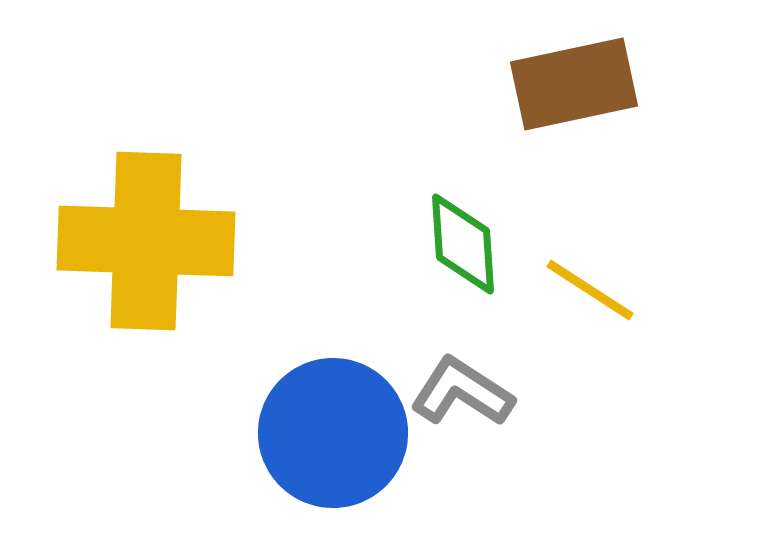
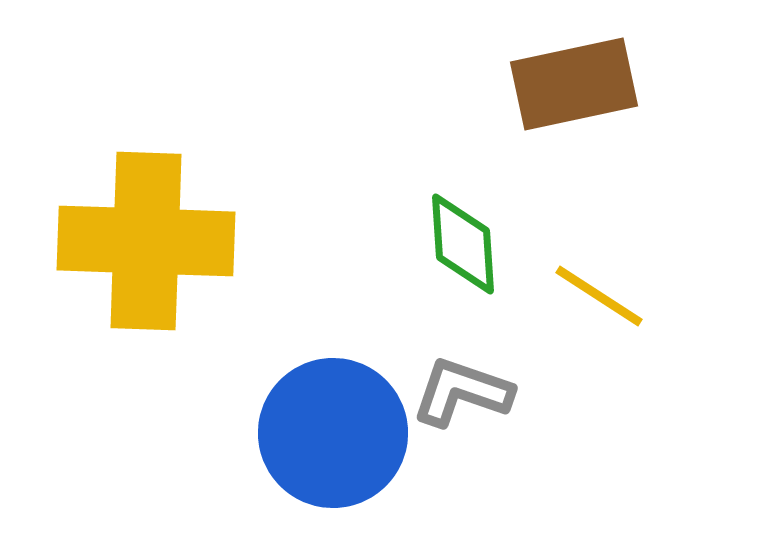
yellow line: moved 9 px right, 6 px down
gray L-shape: rotated 14 degrees counterclockwise
